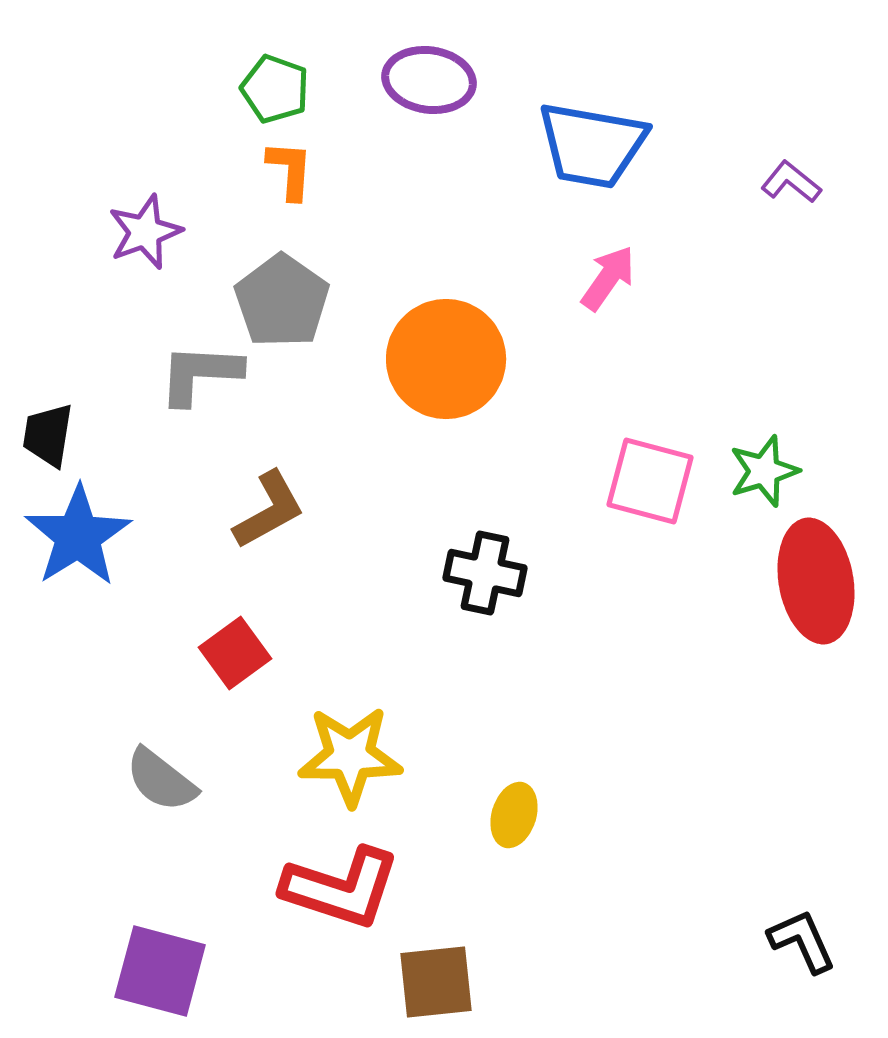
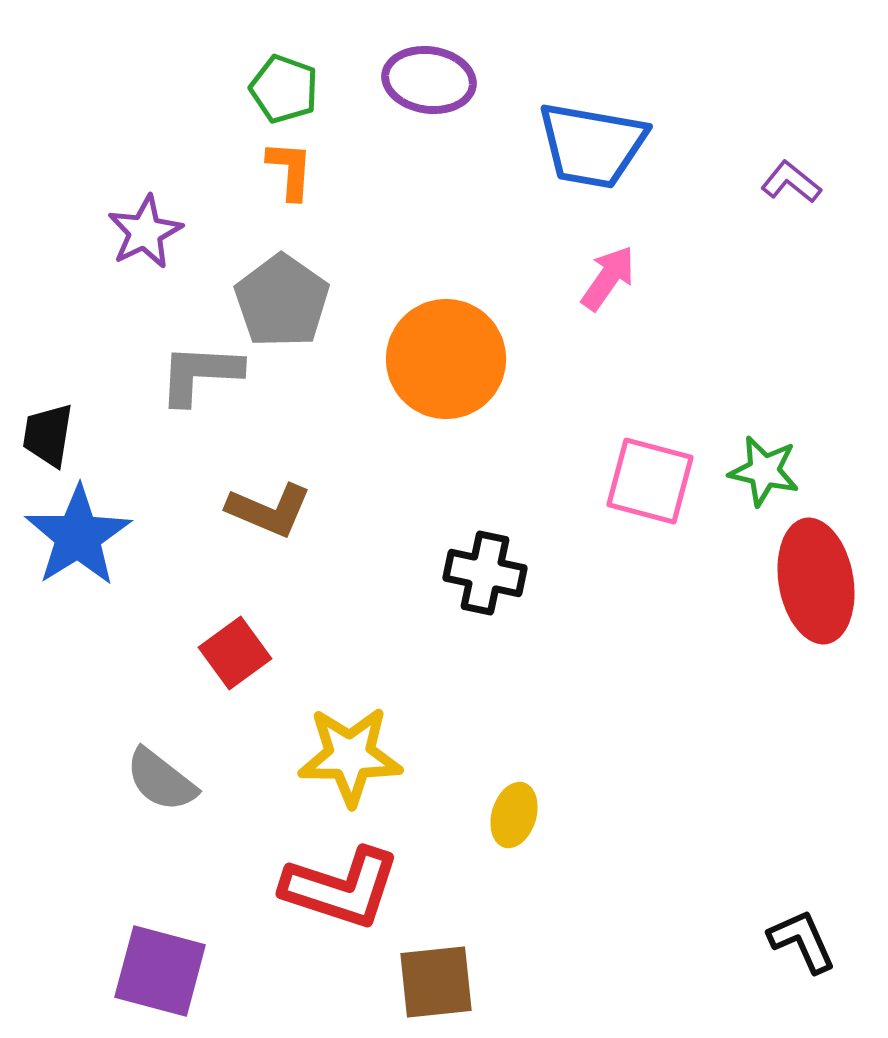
green pentagon: moved 9 px right
purple star: rotated 6 degrees counterclockwise
green star: rotated 30 degrees clockwise
brown L-shape: rotated 52 degrees clockwise
